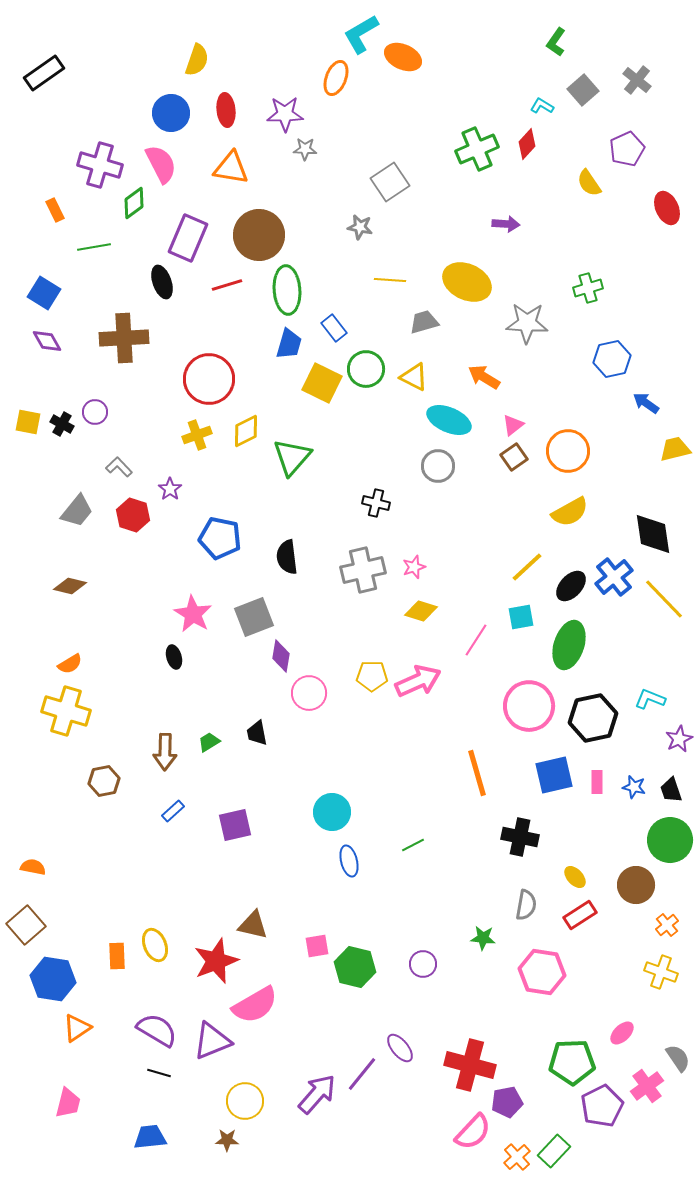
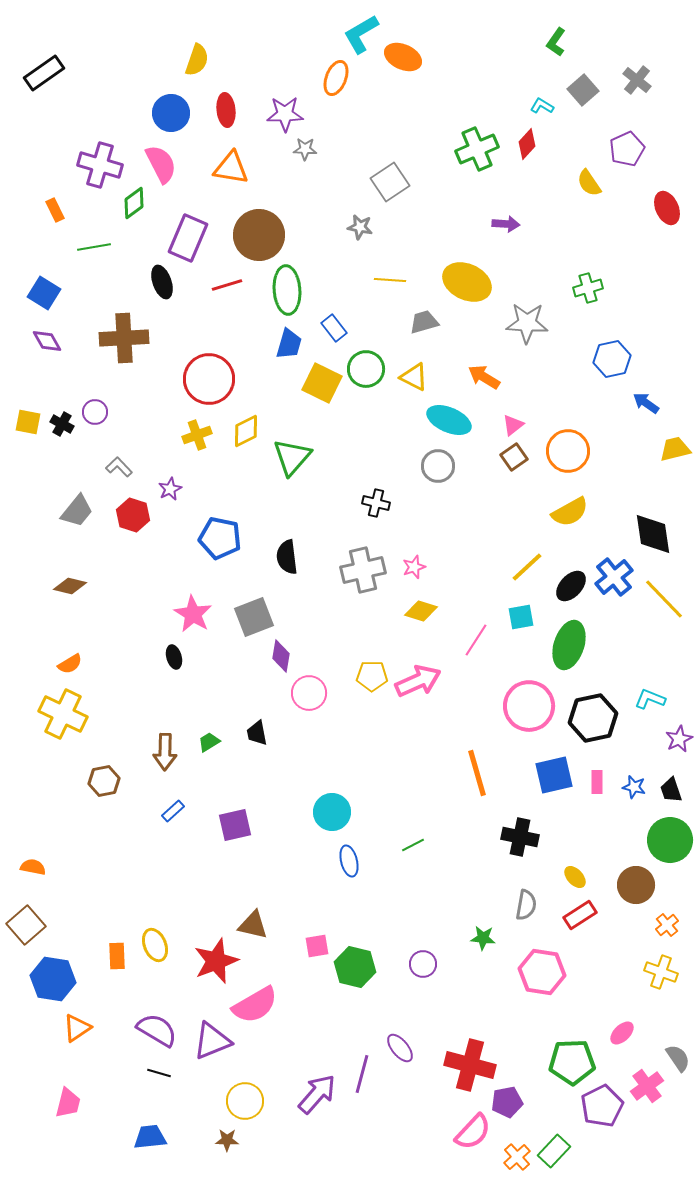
purple star at (170, 489): rotated 10 degrees clockwise
yellow cross at (66, 711): moved 3 px left, 3 px down; rotated 9 degrees clockwise
purple line at (362, 1074): rotated 24 degrees counterclockwise
